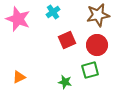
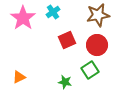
pink star: moved 5 px right, 1 px up; rotated 15 degrees clockwise
green square: rotated 18 degrees counterclockwise
